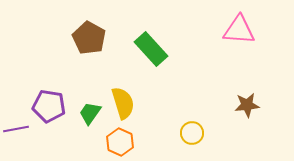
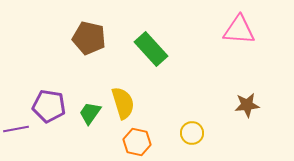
brown pentagon: rotated 16 degrees counterclockwise
orange hexagon: moved 17 px right; rotated 12 degrees counterclockwise
